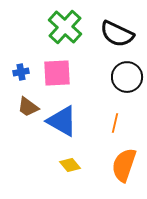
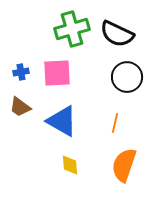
green cross: moved 7 px right, 2 px down; rotated 32 degrees clockwise
brown trapezoid: moved 8 px left
yellow diamond: rotated 35 degrees clockwise
